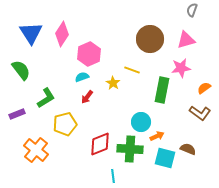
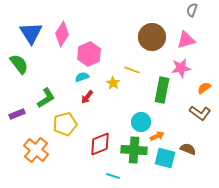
brown circle: moved 2 px right, 2 px up
green semicircle: moved 2 px left, 6 px up
green cross: moved 4 px right, 1 px down
cyan line: rotated 64 degrees counterclockwise
